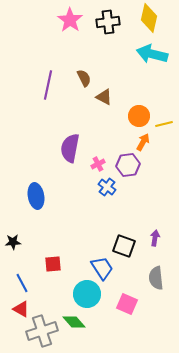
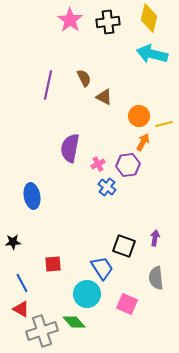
blue ellipse: moved 4 px left
